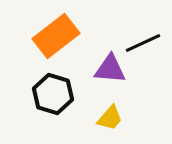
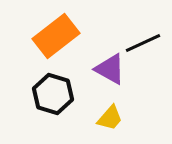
purple triangle: rotated 24 degrees clockwise
